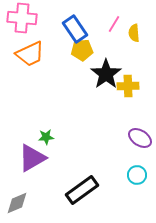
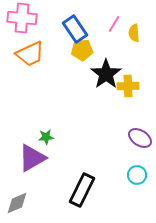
black rectangle: rotated 28 degrees counterclockwise
